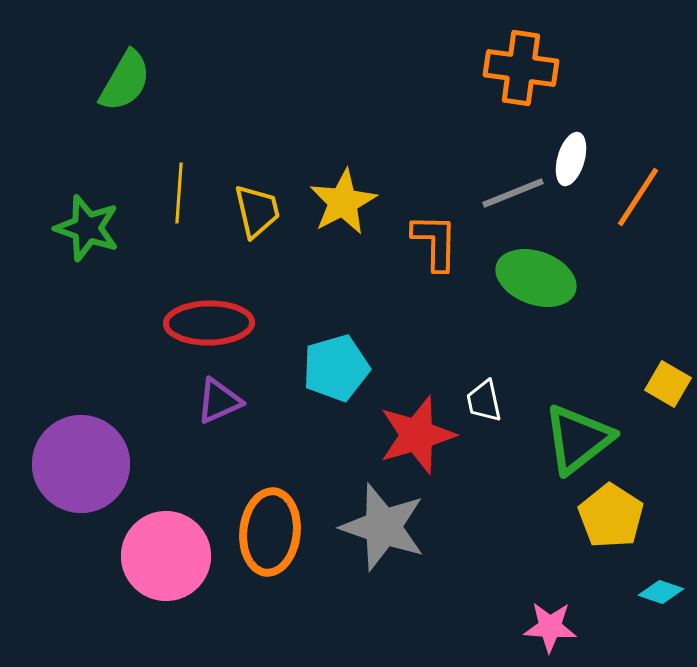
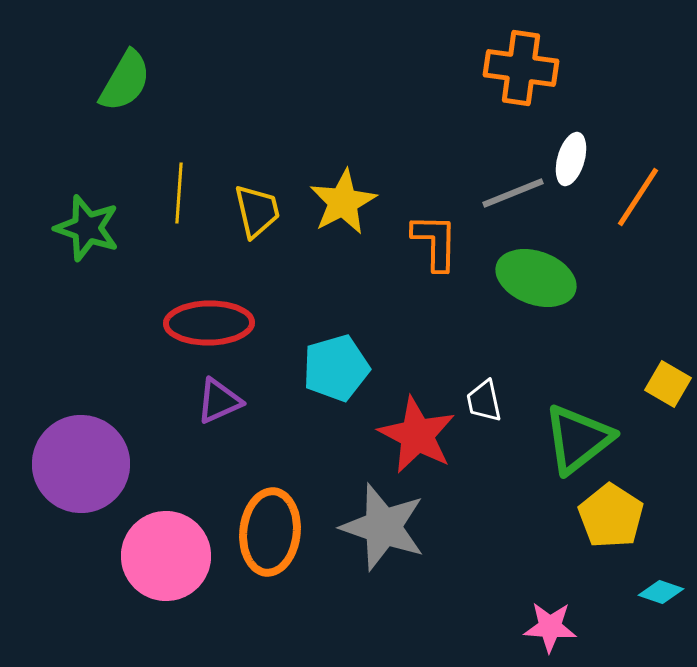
red star: rotated 28 degrees counterclockwise
